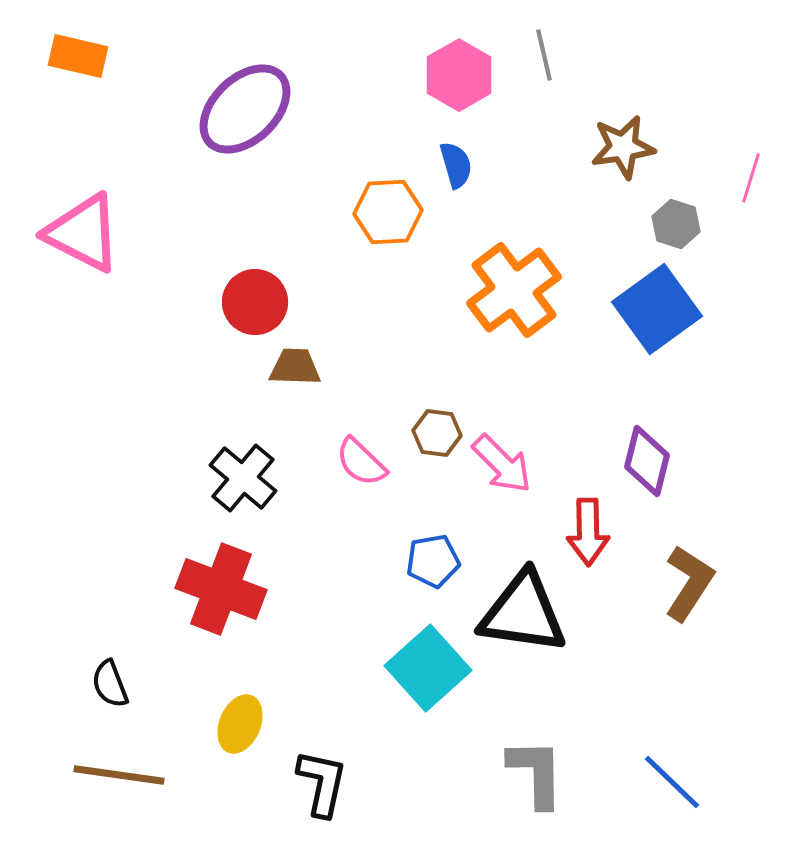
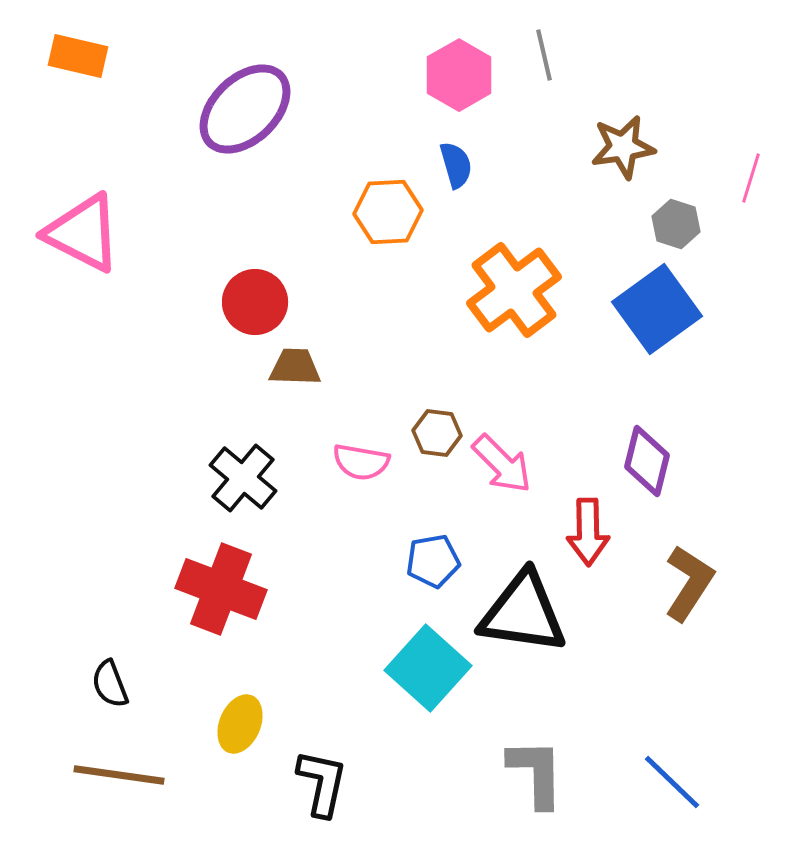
pink semicircle: rotated 34 degrees counterclockwise
cyan square: rotated 6 degrees counterclockwise
